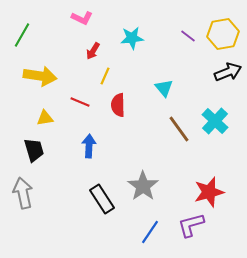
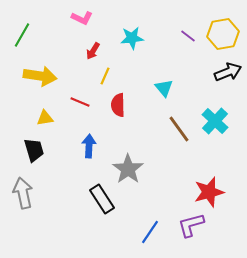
gray star: moved 15 px left, 17 px up
